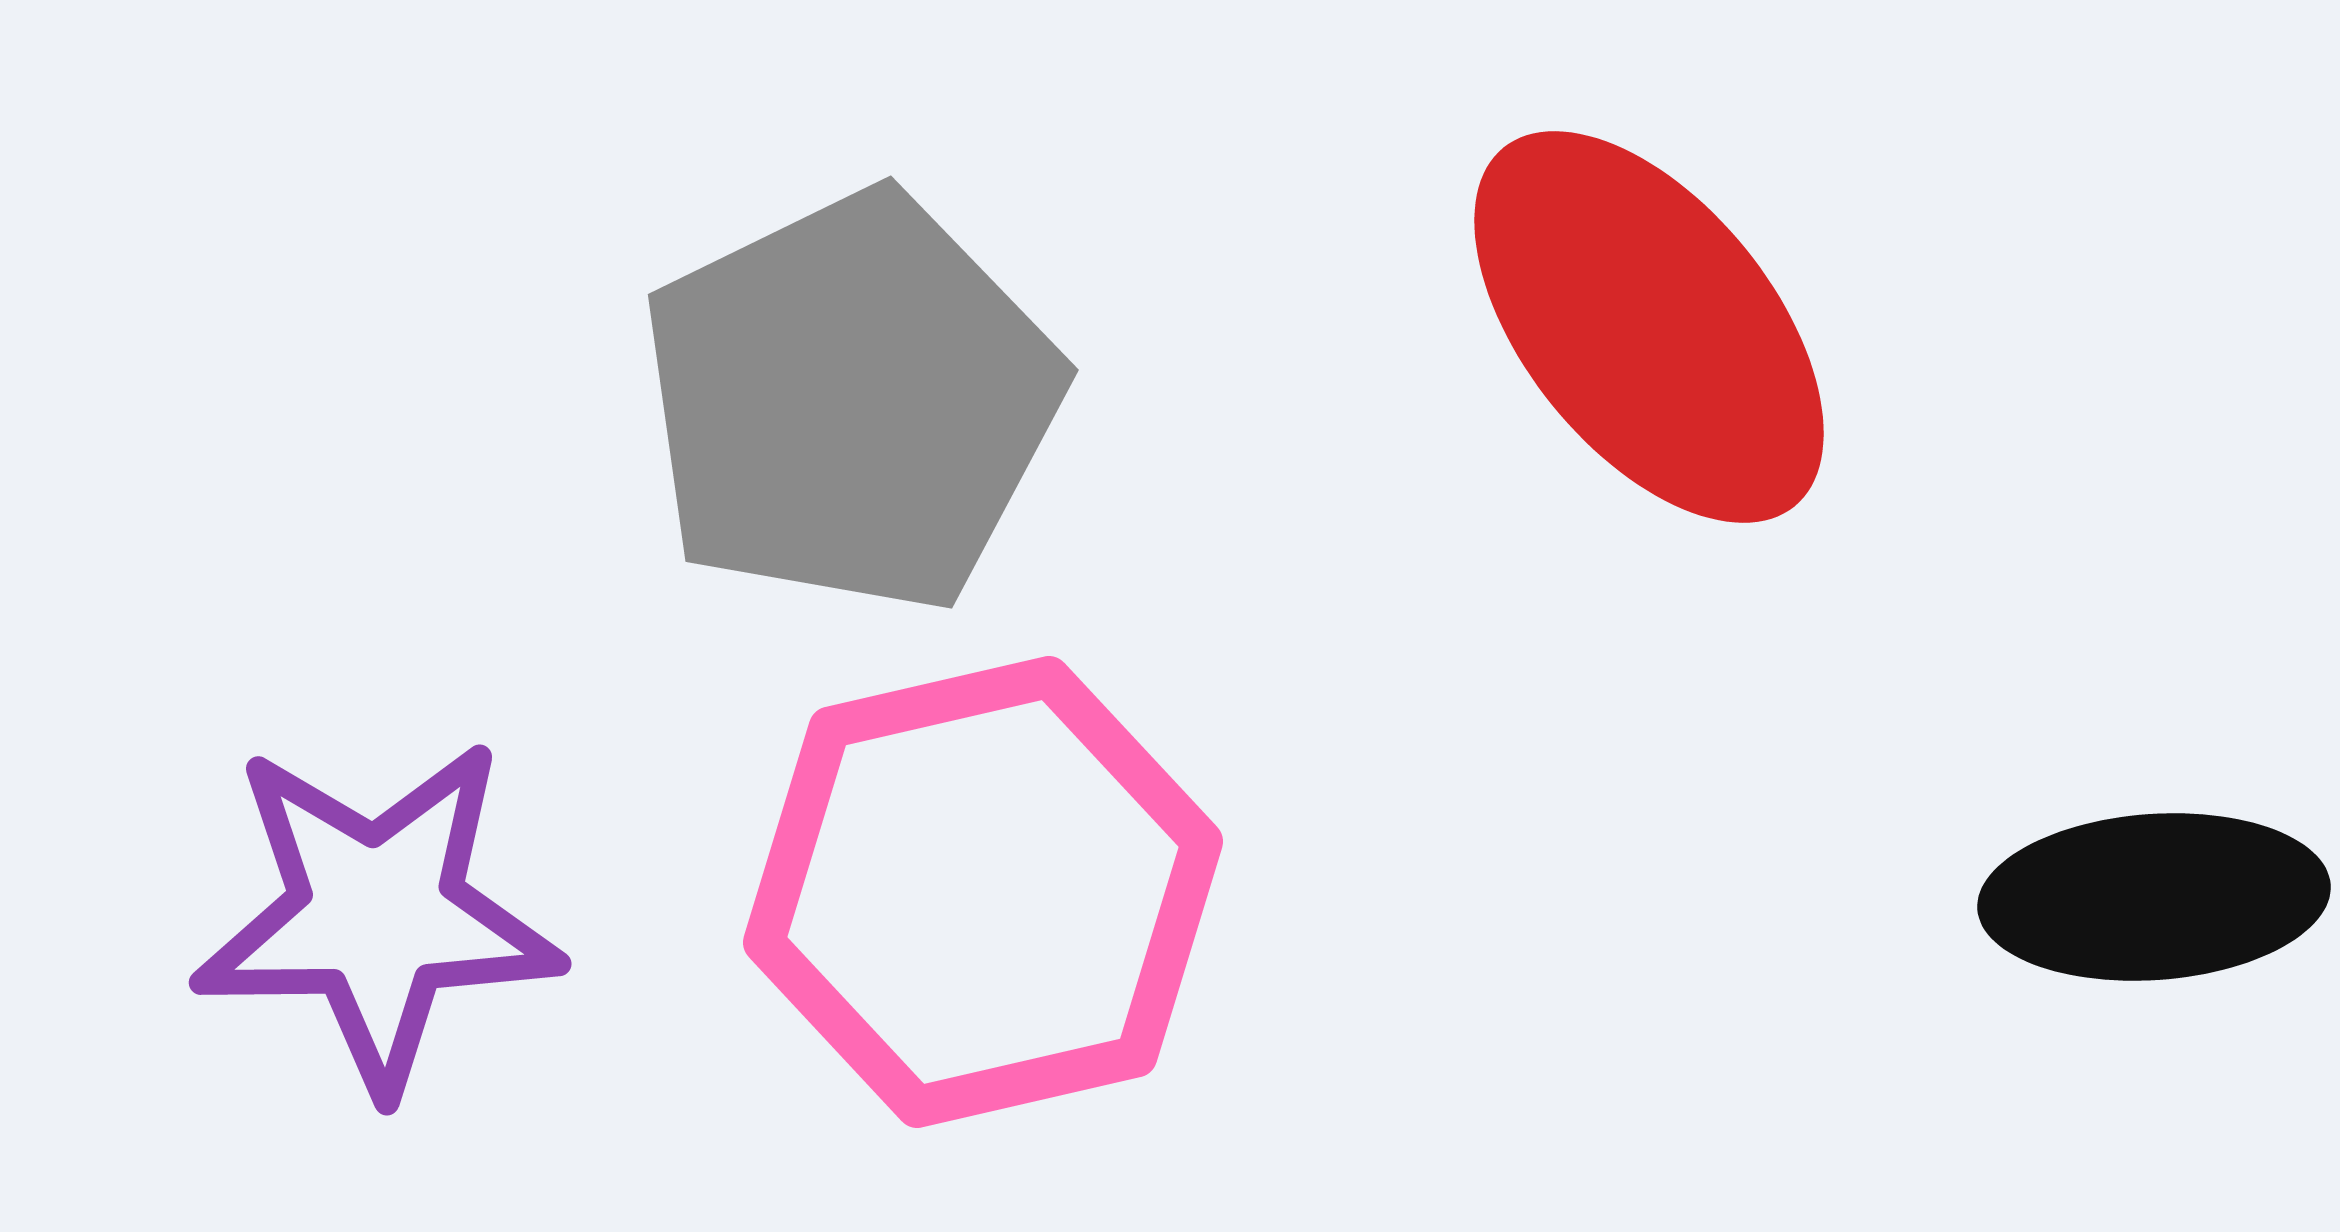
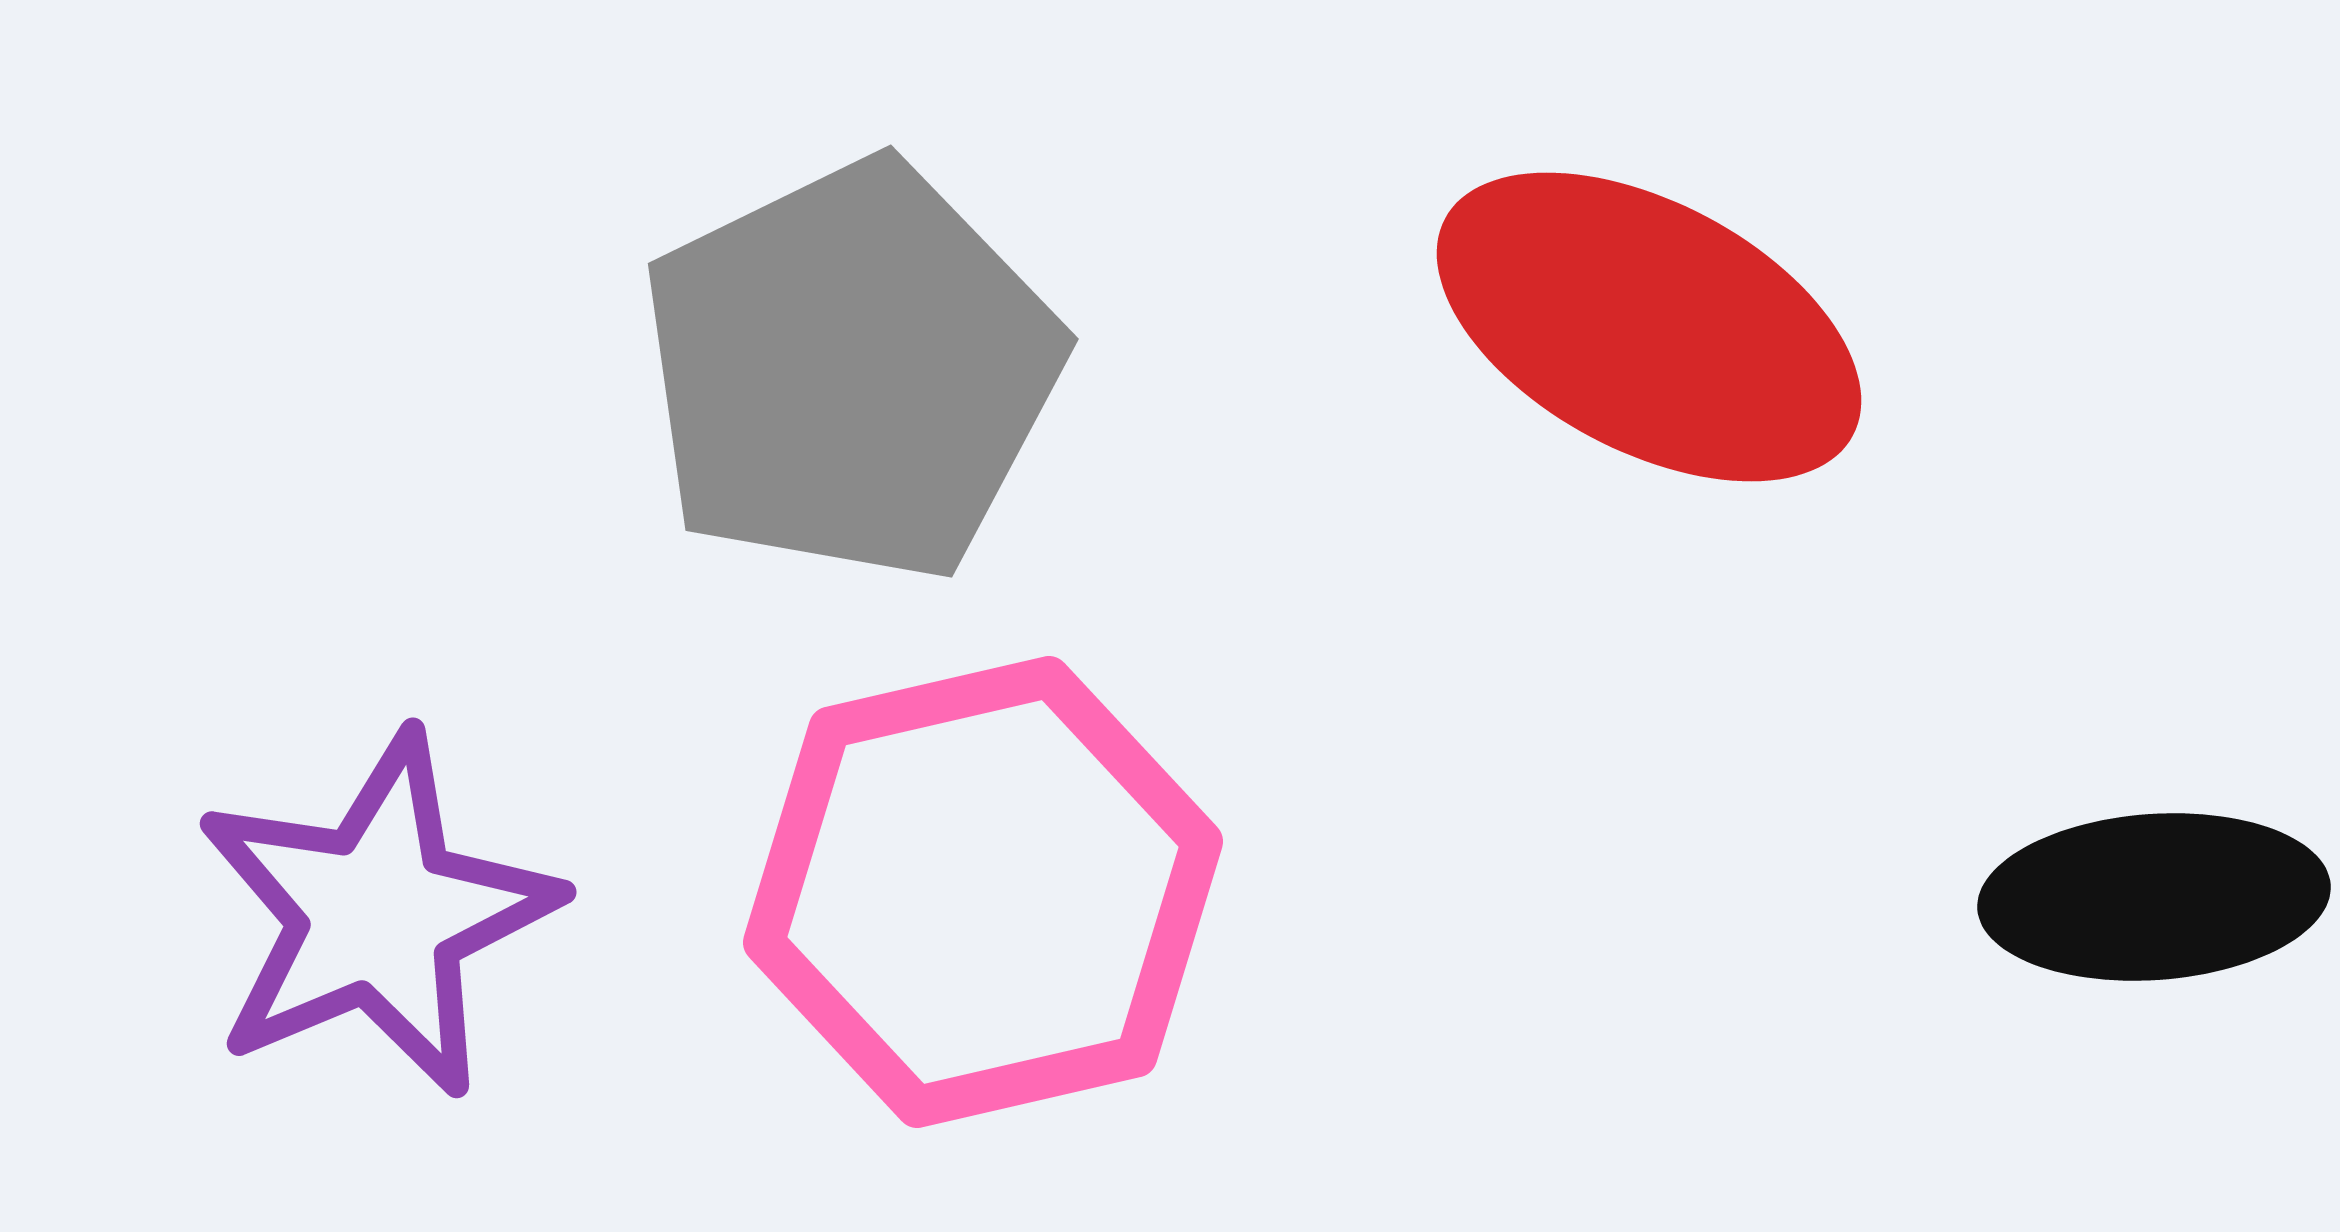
red ellipse: rotated 23 degrees counterclockwise
gray pentagon: moved 31 px up
purple star: rotated 22 degrees counterclockwise
